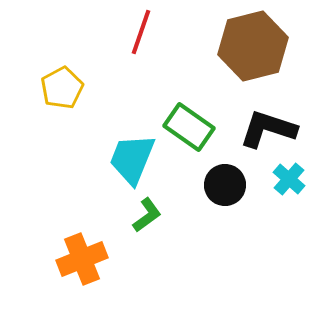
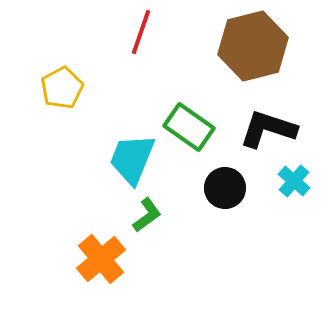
cyan cross: moved 5 px right, 2 px down
black circle: moved 3 px down
orange cross: moved 19 px right; rotated 18 degrees counterclockwise
